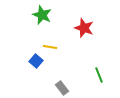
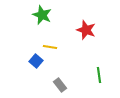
red star: moved 2 px right, 2 px down
green line: rotated 14 degrees clockwise
gray rectangle: moved 2 px left, 3 px up
